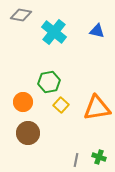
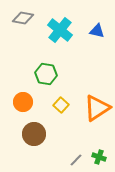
gray diamond: moved 2 px right, 3 px down
cyan cross: moved 6 px right, 2 px up
green hexagon: moved 3 px left, 8 px up; rotated 20 degrees clockwise
orange triangle: rotated 24 degrees counterclockwise
brown circle: moved 6 px right, 1 px down
gray line: rotated 32 degrees clockwise
